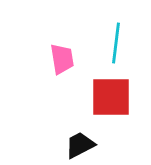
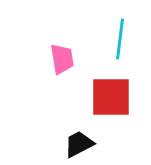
cyan line: moved 4 px right, 4 px up
black trapezoid: moved 1 px left, 1 px up
